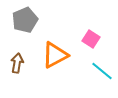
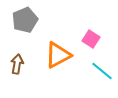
orange triangle: moved 3 px right
brown arrow: moved 1 px down
